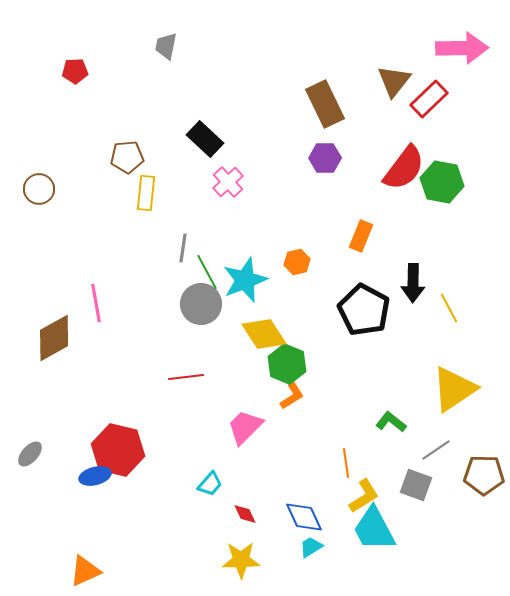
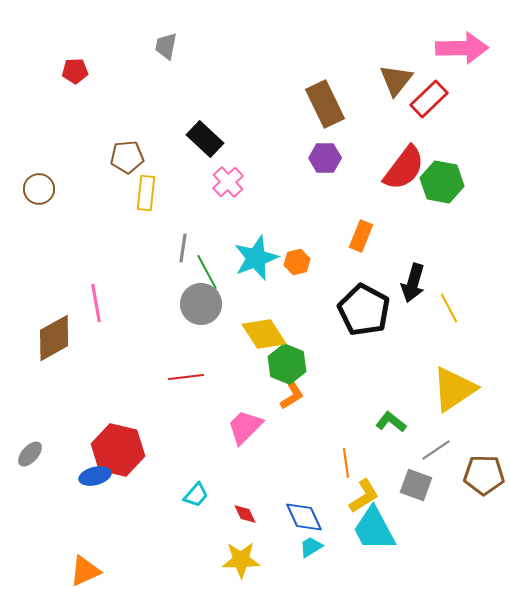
brown triangle at (394, 81): moved 2 px right, 1 px up
cyan star at (245, 280): moved 11 px right, 22 px up
black arrow at (413, 283): rotated 15 degrees clockwise
cyan trapezoid at (210, 484): moved 14 px left, 11 px down
